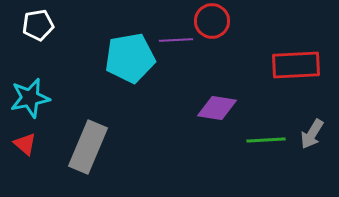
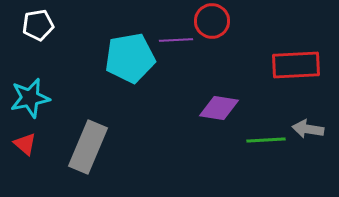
purple diamond: moved 2 px right
gray arrow: moved 4 px left, 5 px up; rotated 68 degrees clockwise
